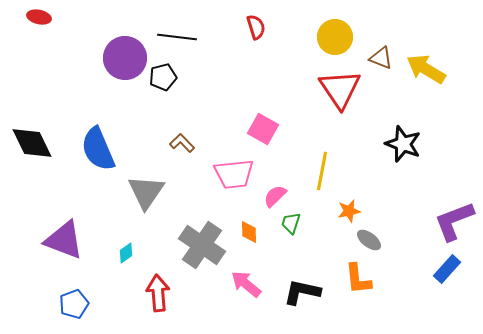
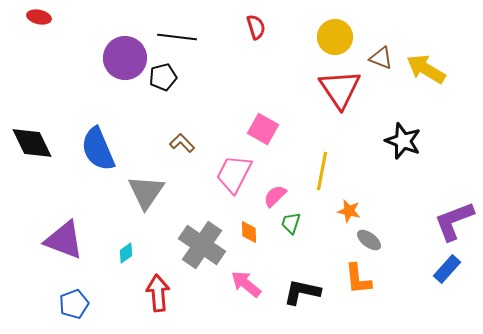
black star: moved 3 px up
pink trapezoid: rotated 123 degrees clockwise
orange star: rotated 25 degrees clockwise
